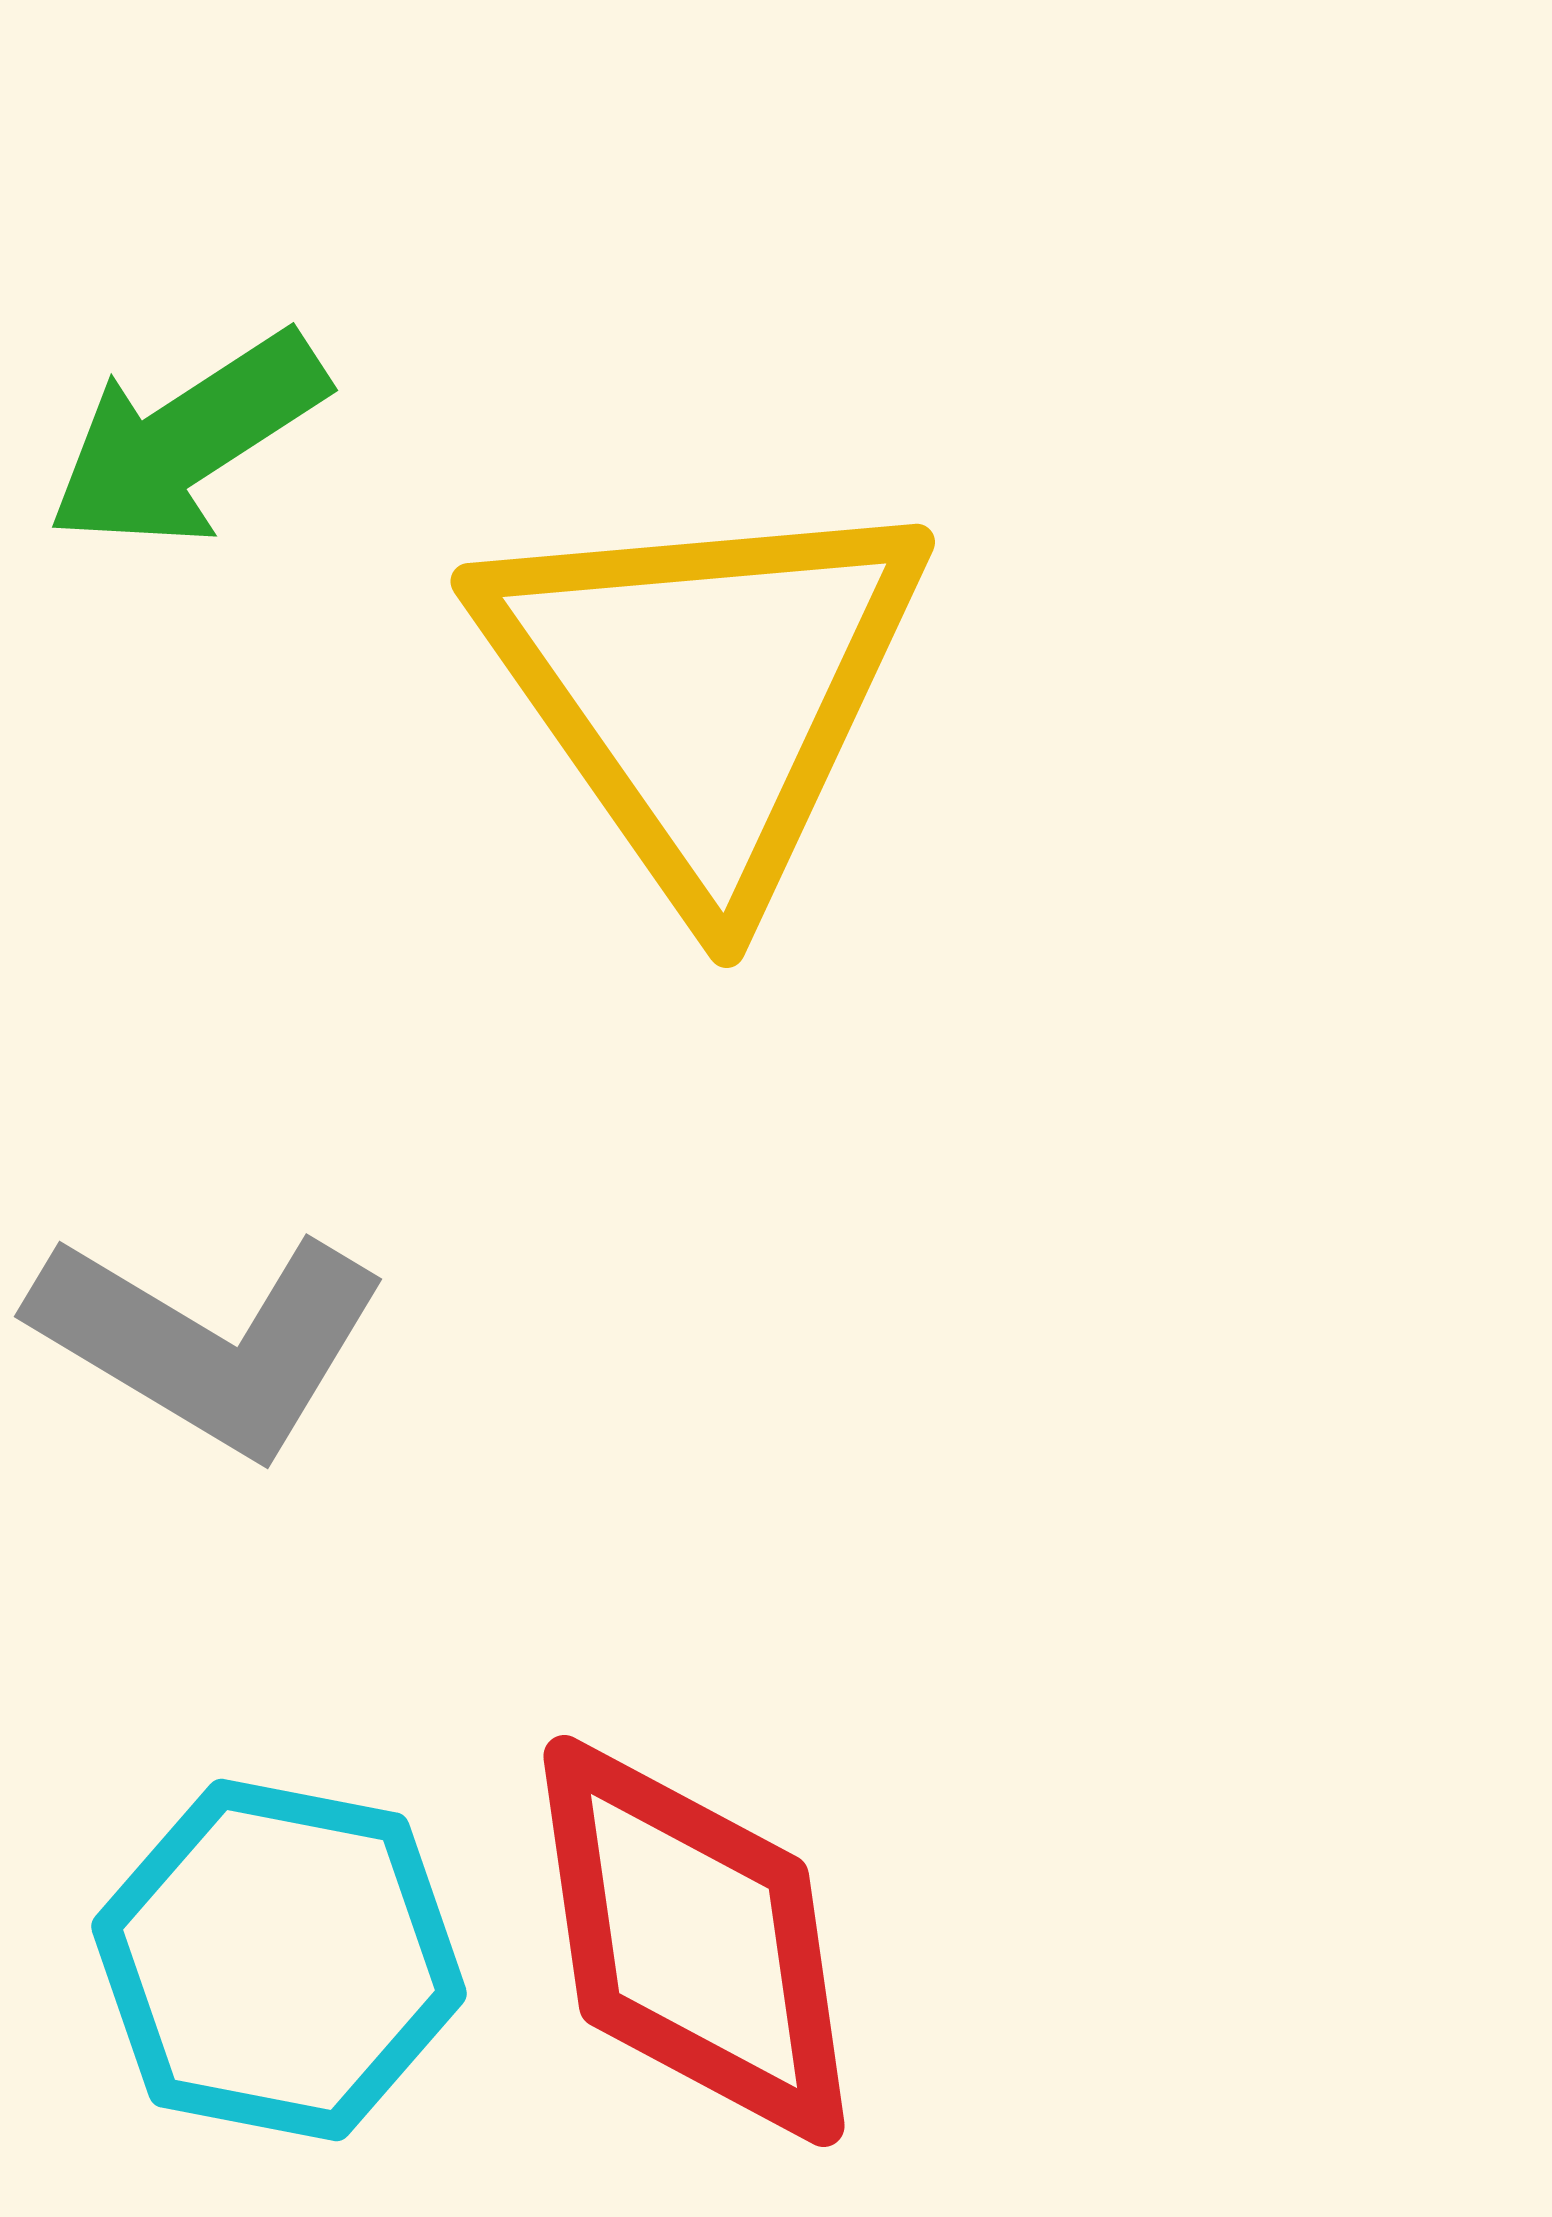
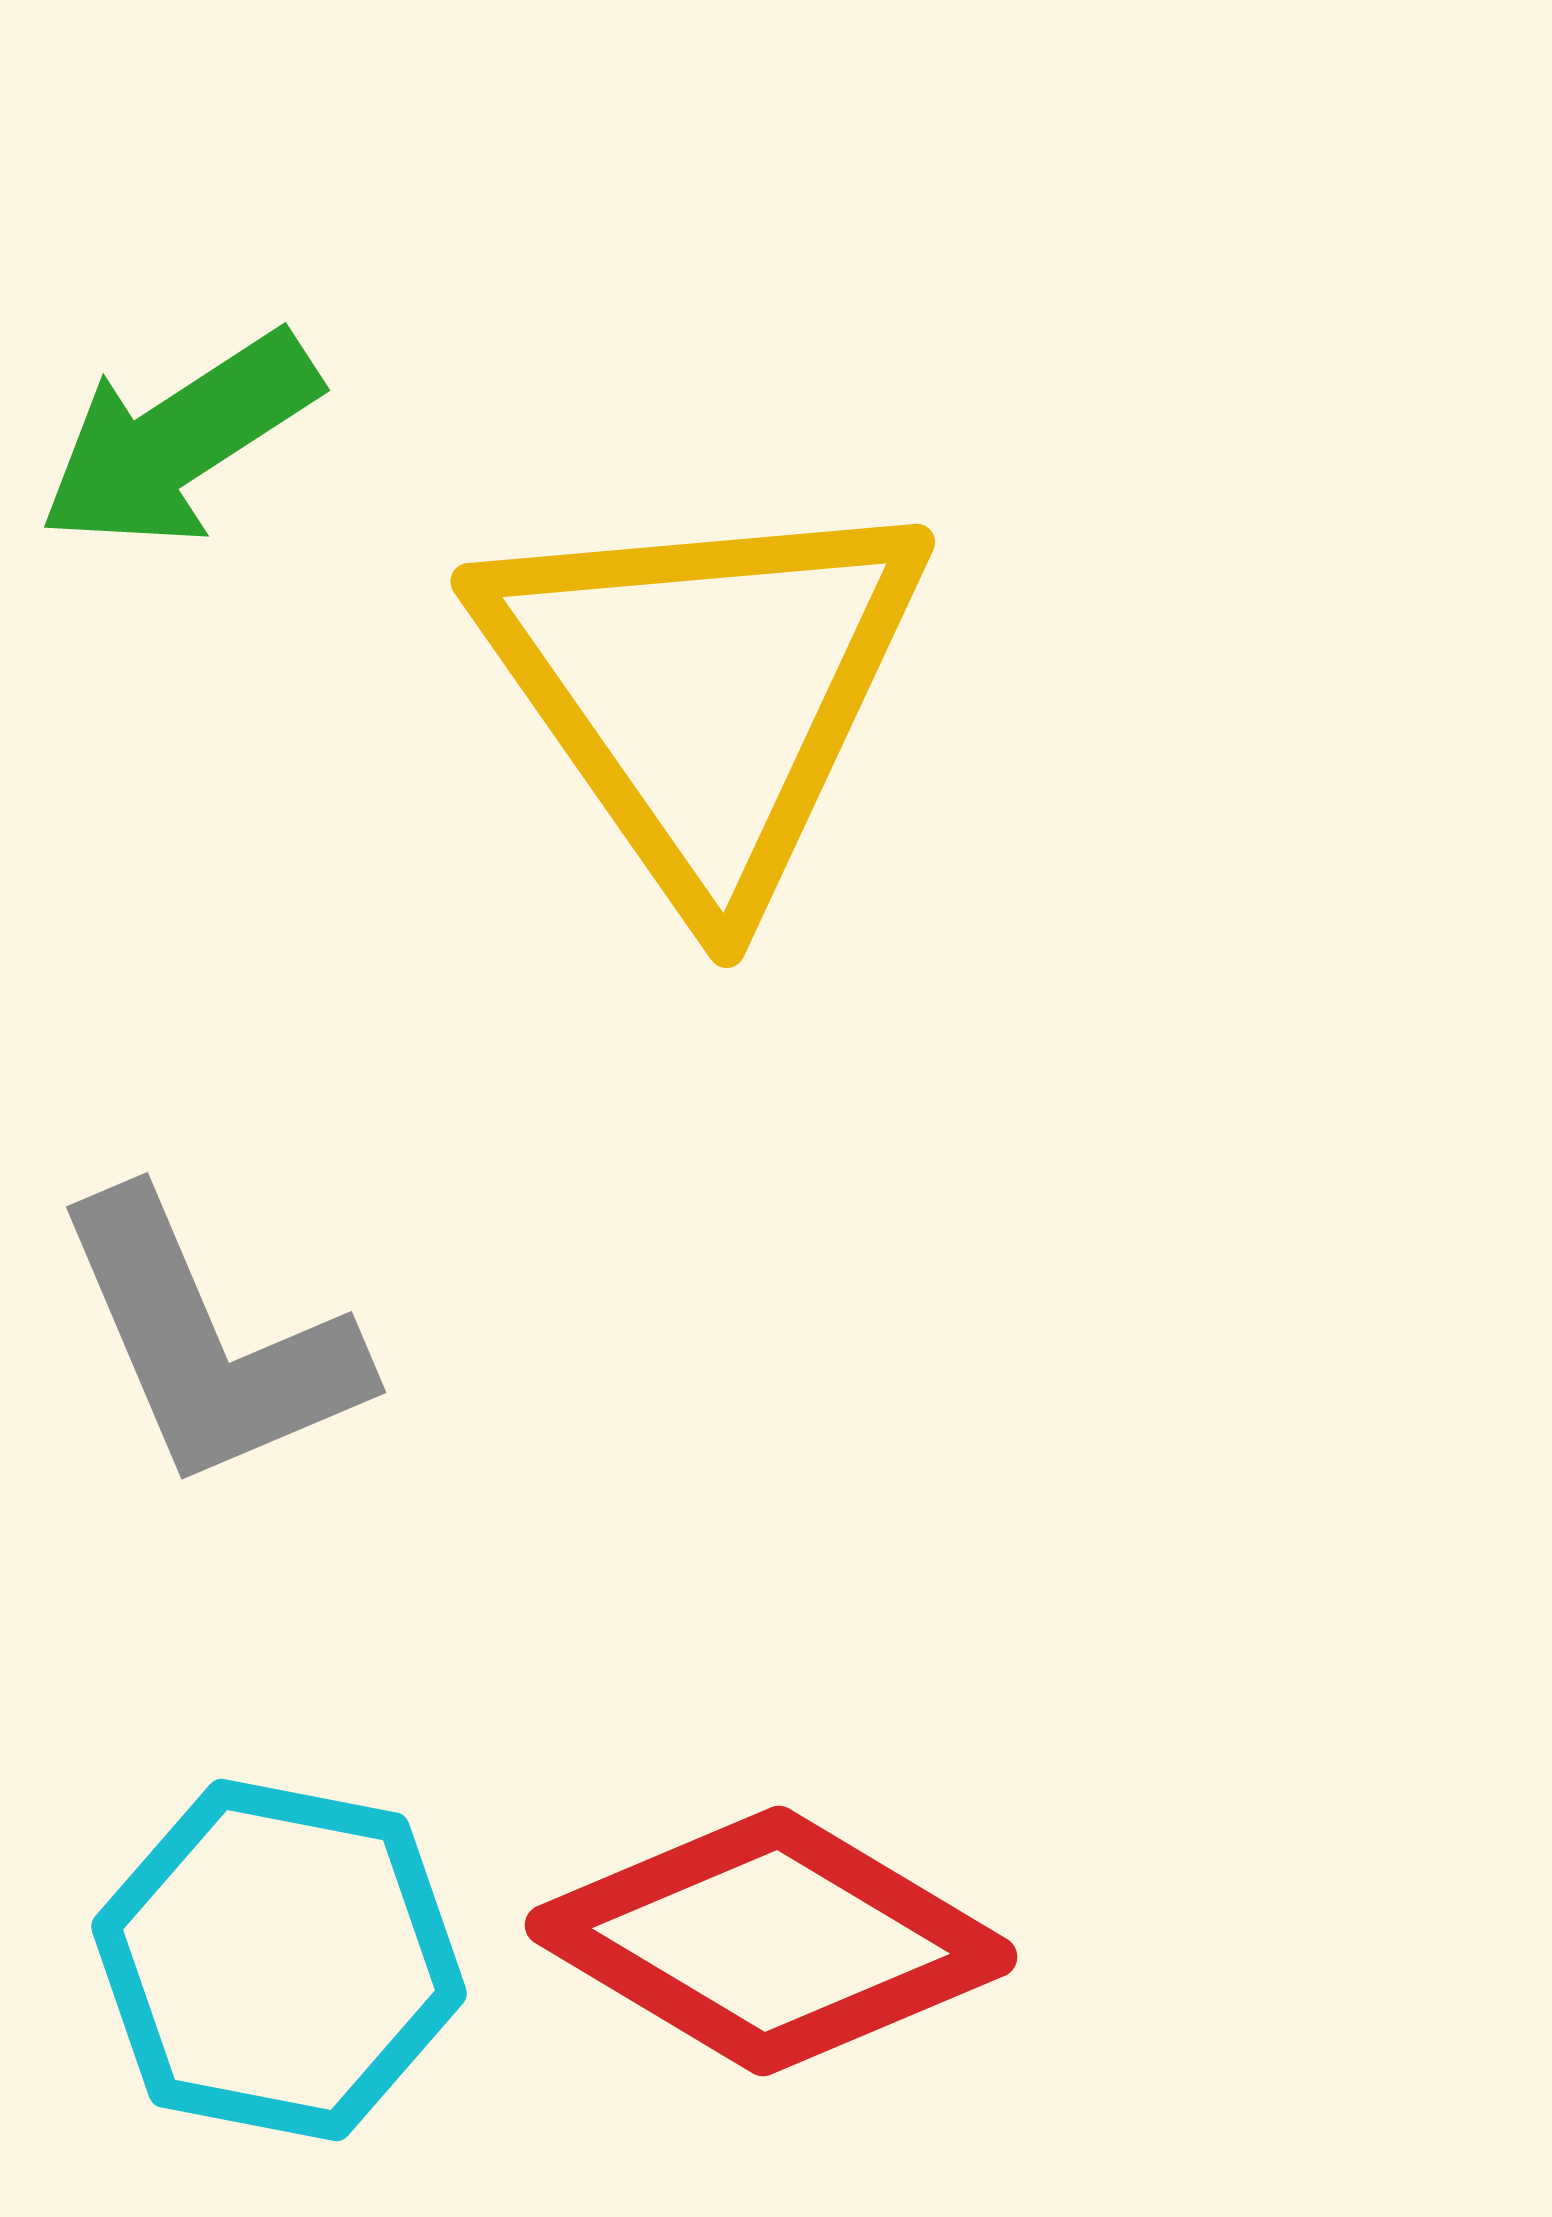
green arrow: moved 8 px left
gray L-shape: rotated 36 degrees clockwise
red diamond: moved 77 px right; rotated 51 degrees counterclockwise
